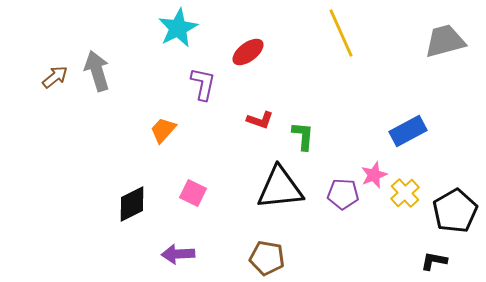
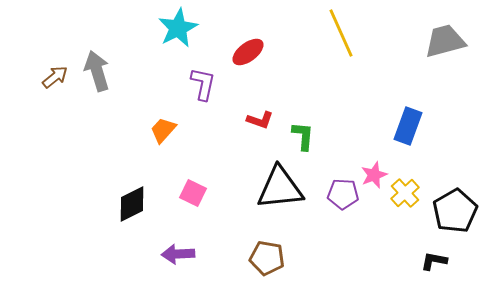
blue rectangle: moved 5 px up; rotated 42 degrees counterclockwise
